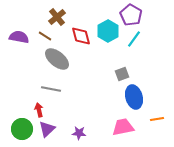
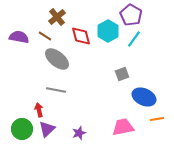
gray line: moved 5 px right, 1 px down
blue ellipse: moved 10 px right; rotated 50 degrees counterclockwise
purple star: rotated 24 degrees counterclockwise
